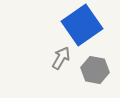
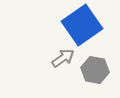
gray arrow: moved 2 px right; rotated 25 degrees clockwise
